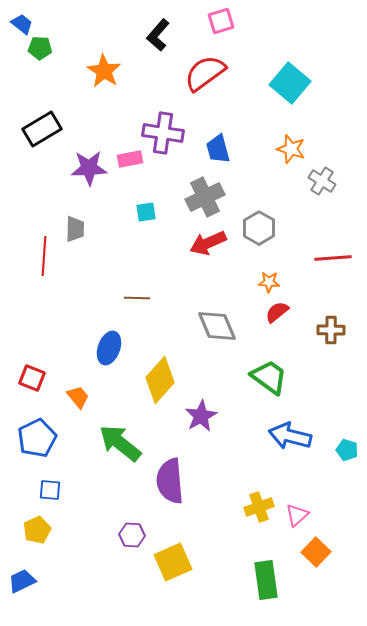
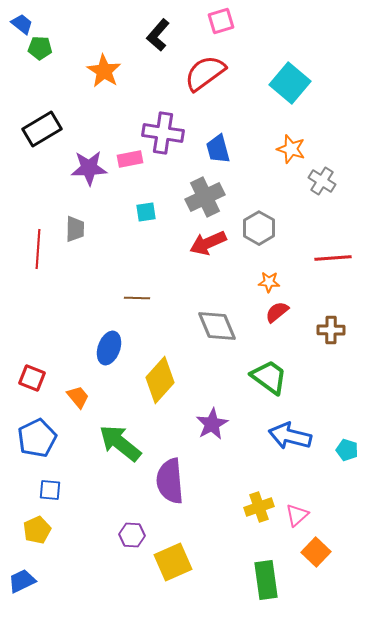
red line at (44, 256): moved 6 px left, 7 px up
purple star at (201, 416): moved 11 px right, 8 px down
